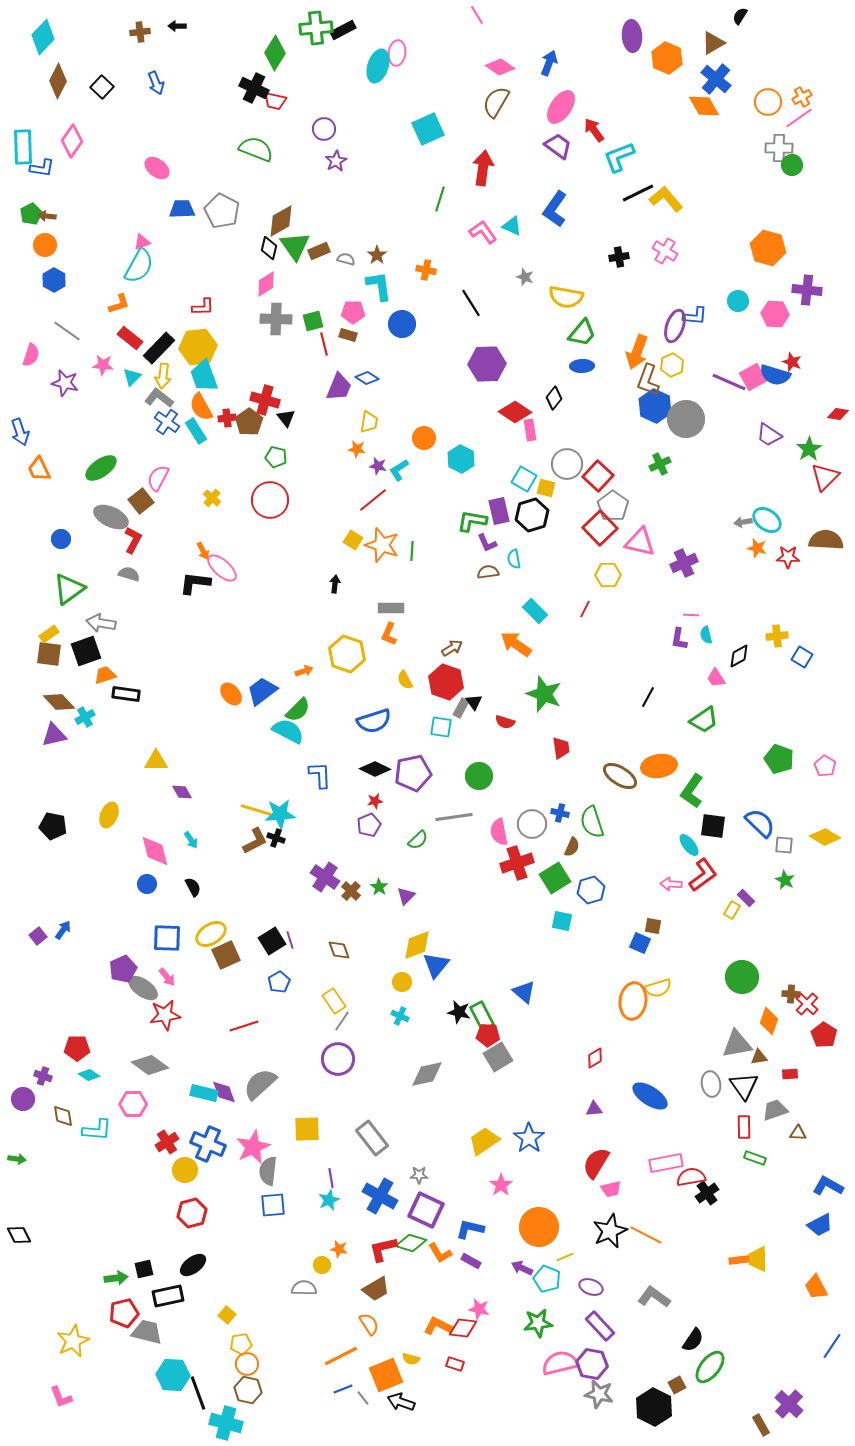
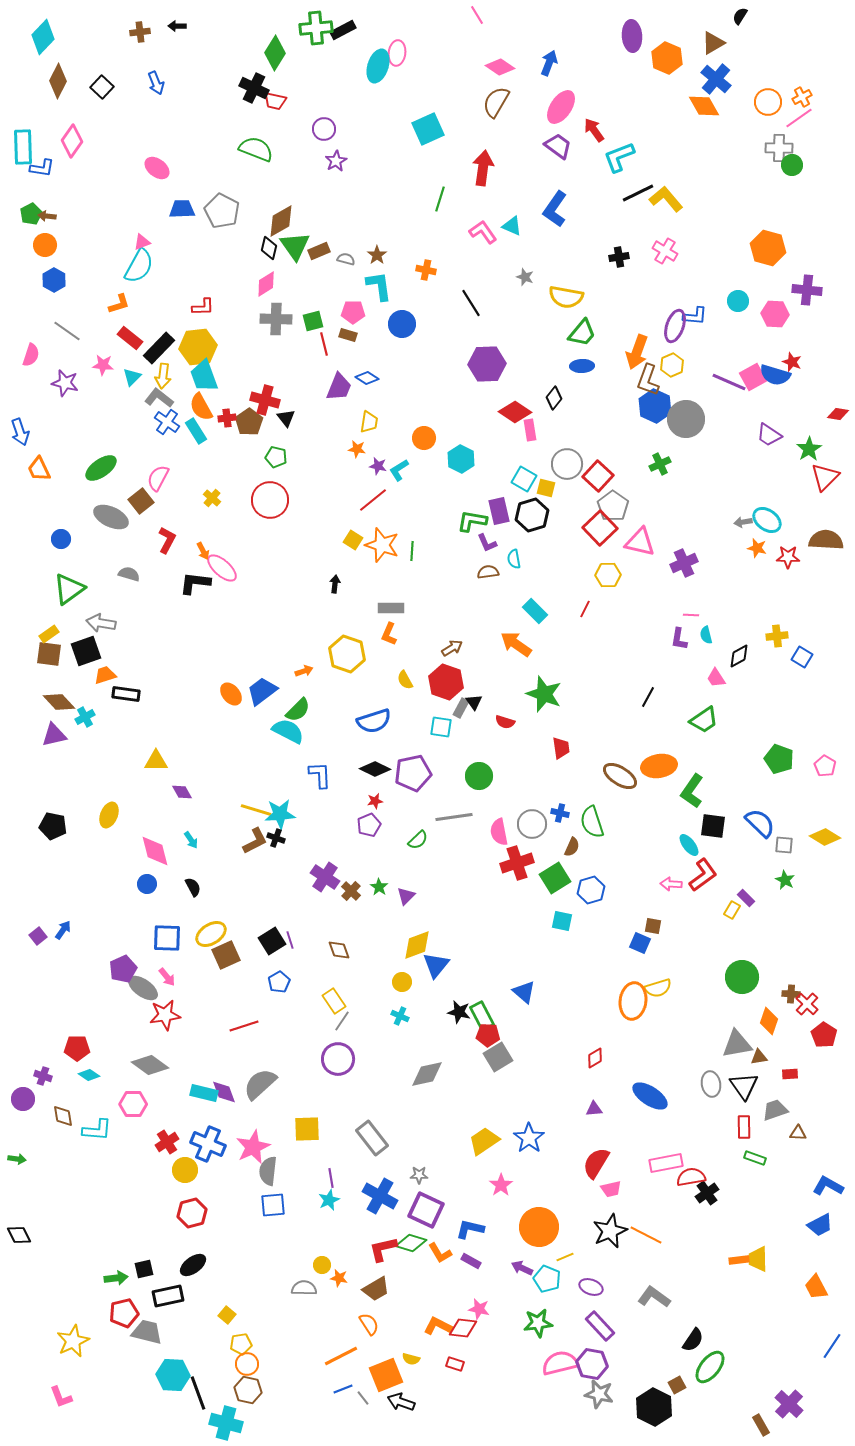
red L-shape at (133, 540): moved 34 px right
orange star at (339, 1249): moved 29 px down
